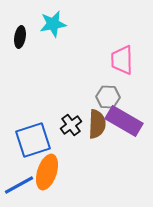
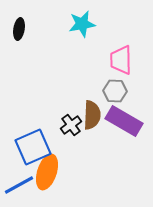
cyan star: moved 29 px right
black ellipse: moved 1 px left, 8 px up
pink trapezoid: moved 1 px left
gray hexagon: moved 7 px right, 6 px up
brown semicircle: moved 5 px left, 9 px up
blue square: moved 7 px down; rotated 6 degrees counterclockwise
